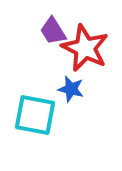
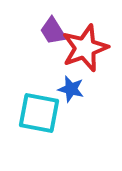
red star: rotated 27 degrees clockwise
cyan square: moved 4 px right, 2 px up
